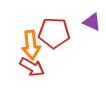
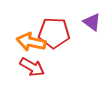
purple triangle: rotated 12 degrees clockwise
orange arrow: moved 3 px up; rotated 108 degrees clockwise
